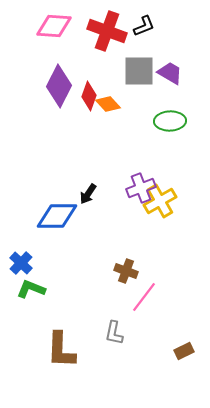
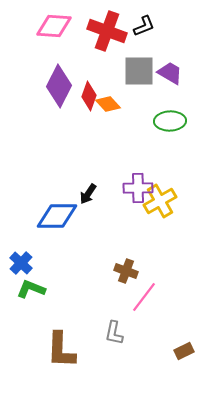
purple cross: moved 3 px left; rotated 20 degrees clockwise
